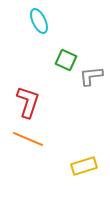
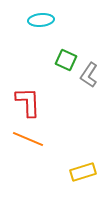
cyan ellipse: moved 2 px right, 1 px up; rotated 70 degrees counterclockwise
gray L-shape: moved 2 px left, 1 px up; rotated 50 degrees counterclockwise
red L-shape: rotated 20 degrees counterclockwise
yellow rectangle: moved 1 px left, 6 px down
